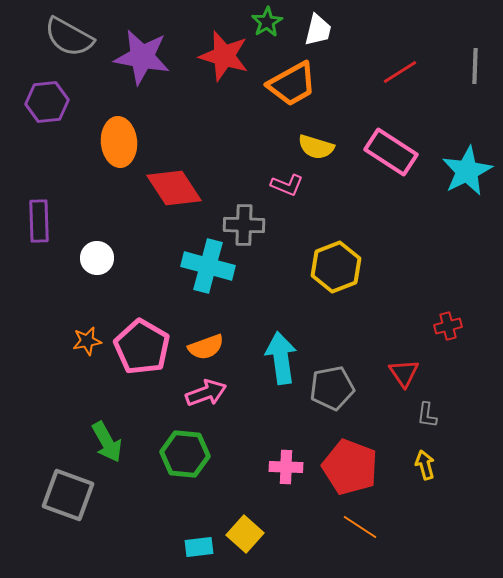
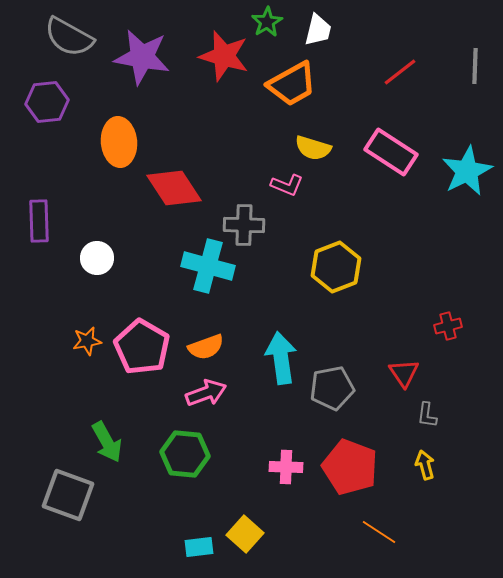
red line: rotated 6 degrees counterclockwise
yellow semicircle: moved 3 px left, 1 px down
orange line: moved 19 px right, 5 px down
